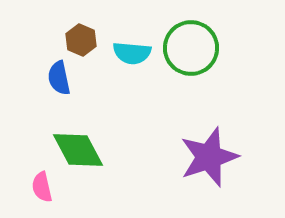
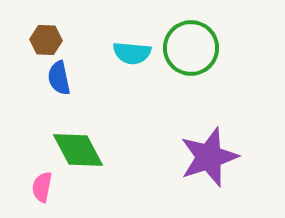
brown hexagon: moved 35 px left; rotated 20 degrees counterclockwise
pink semicircle: rotated 24 degrees clockwise
